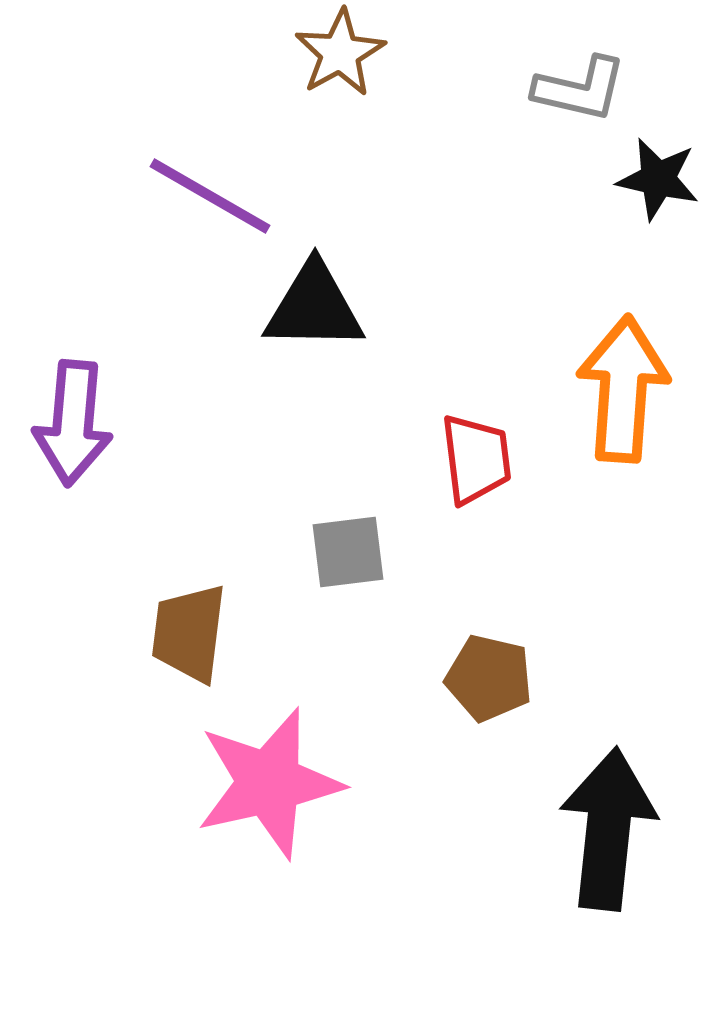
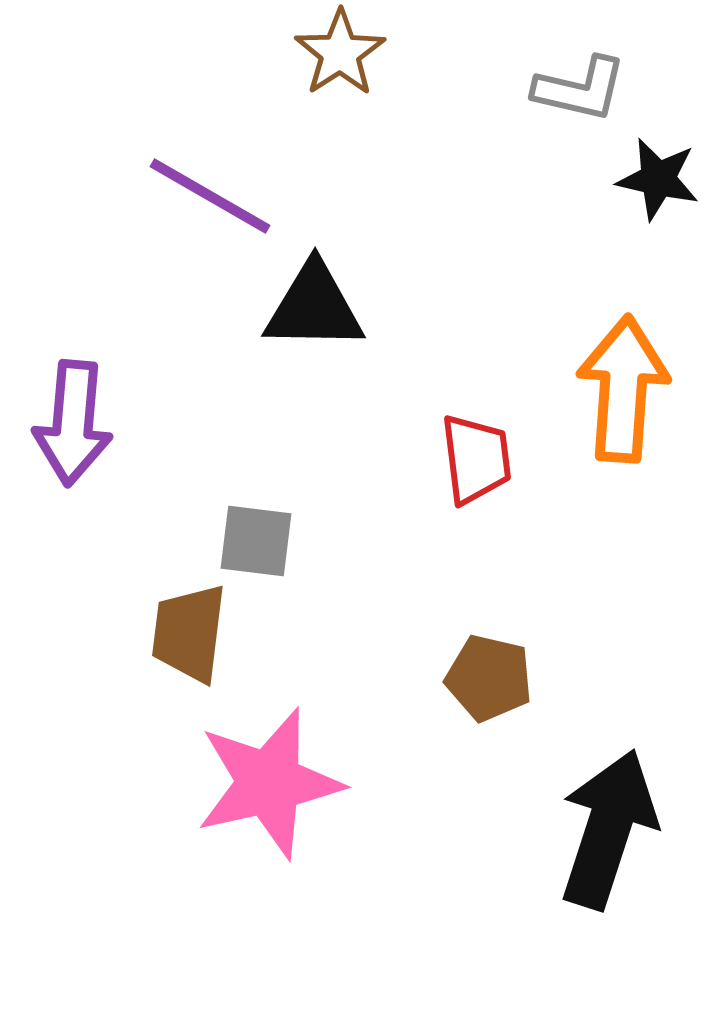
brown star: rotated 4 degrees counterclockwise
gray square: moved 92 px left, 11 px up; rotated 14 degrees clockwise
black arrow: rotated 12 degrees clockwise
